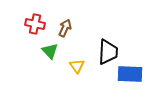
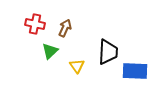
green triangle: rotated 30 degrees clockwise
blue rectangle: moved 5 px right, 3 px up
